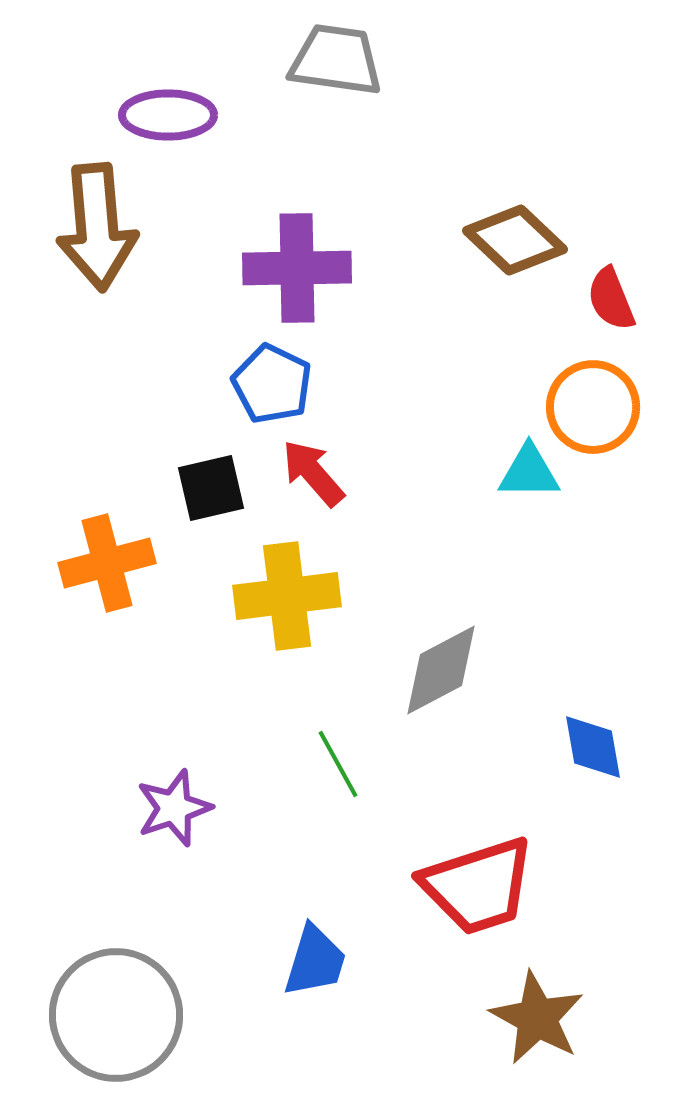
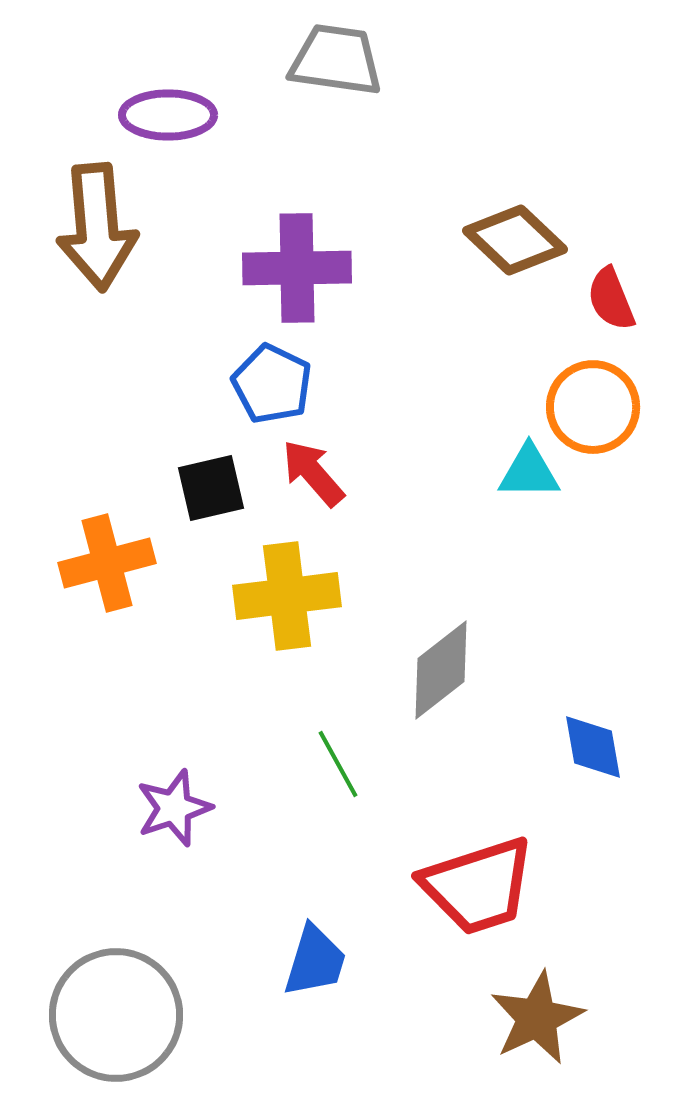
gray diamond: rotated 10 degrees counterclockwise
brown star: rotated 18 degrees clockwise
